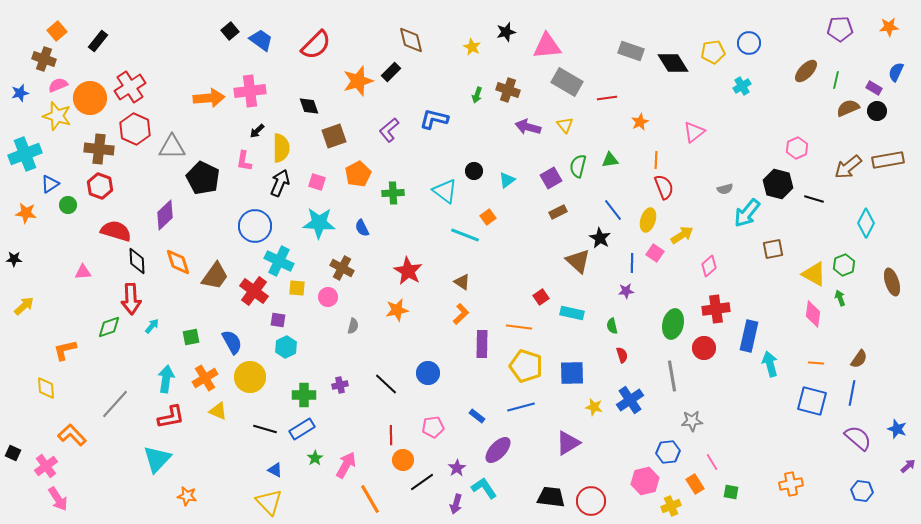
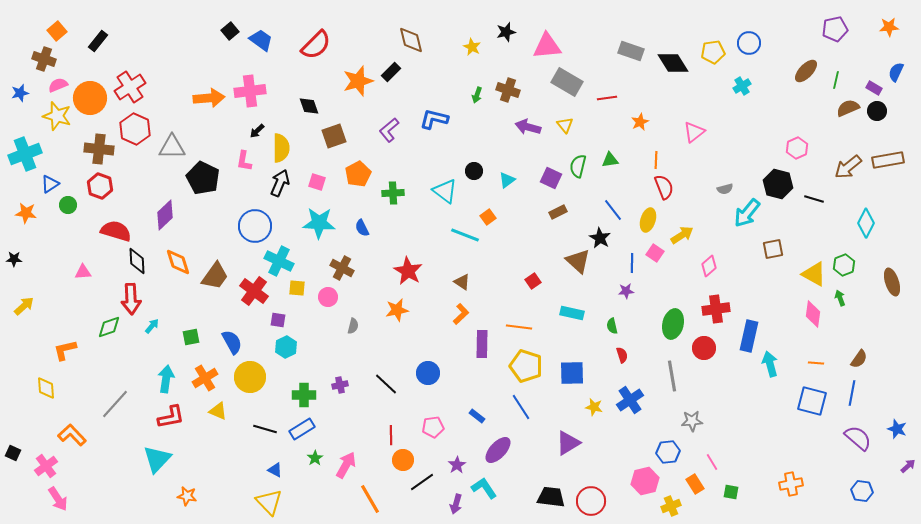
purple pentagon at (840, 29): moved 5 px left; rotated 10 degrees counterclockwise
purple square at (551, 178): rotated 35 degrees counterclockwise
red square at (541, 297): moved 8 px left, 16 px up
blue line at (521, 407): rotated 72 degrees clockwise
purple star at (457, 468): moved 3 px up
